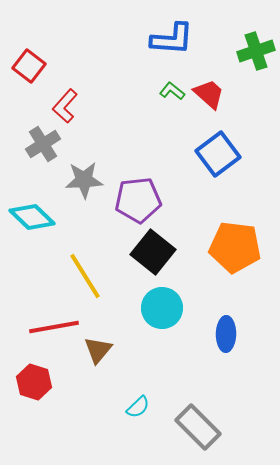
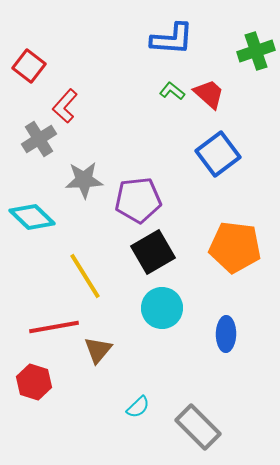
gray cross: moved 4 px left, 5 px up
black square: rotated 21 degrees clockwise
